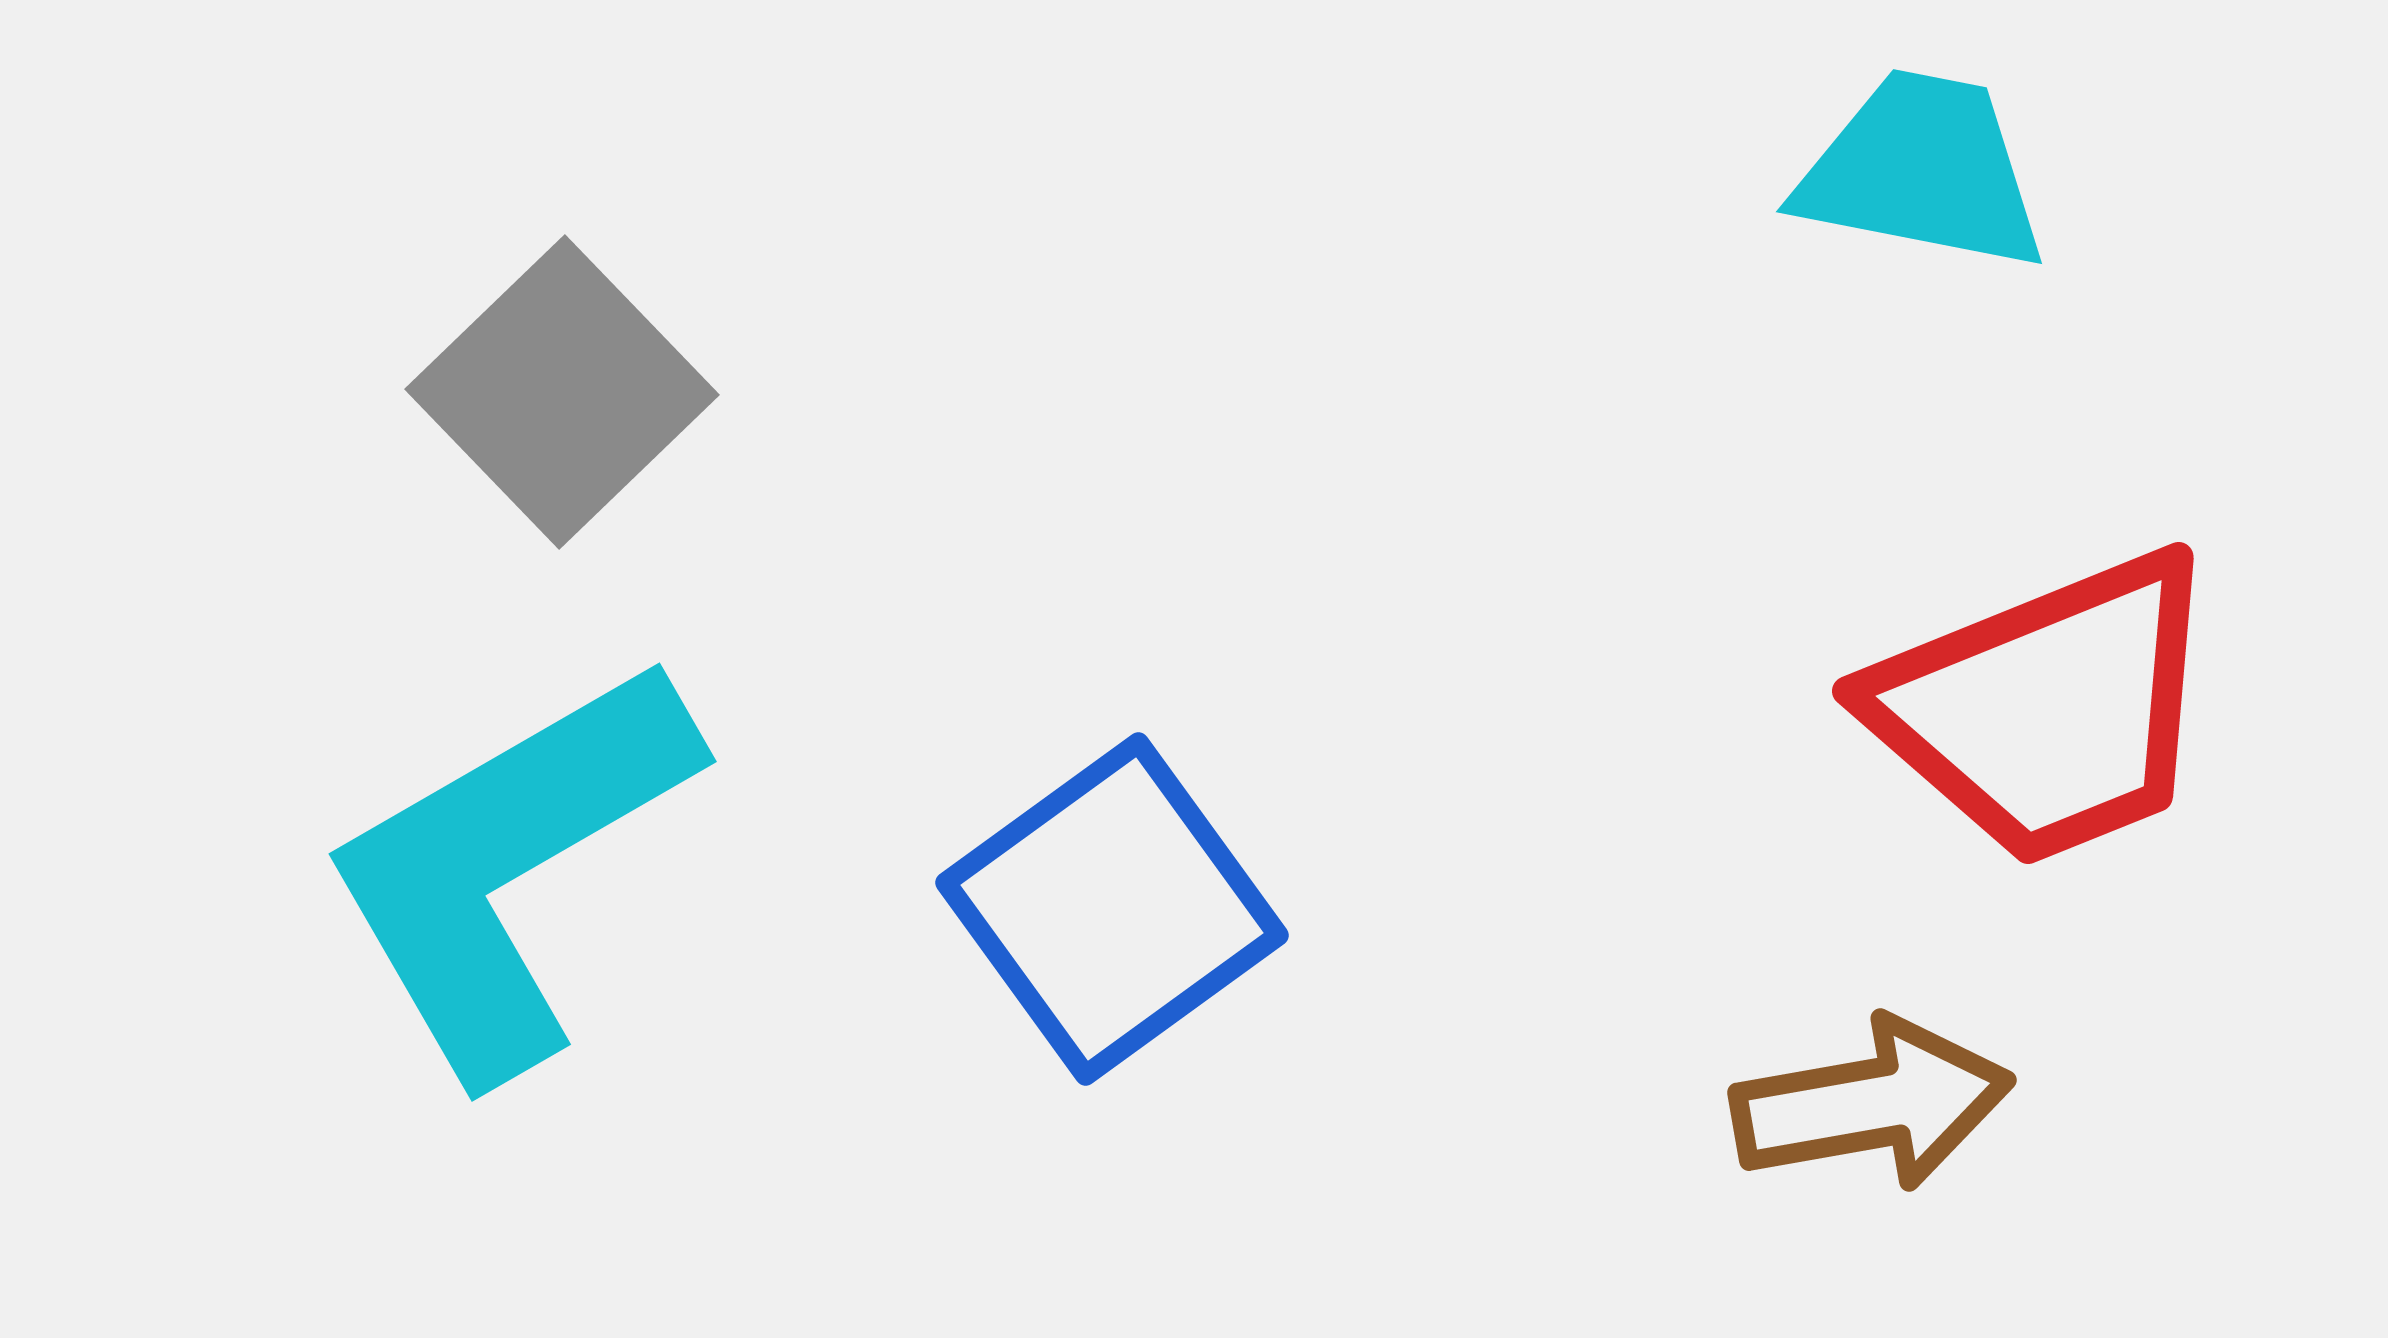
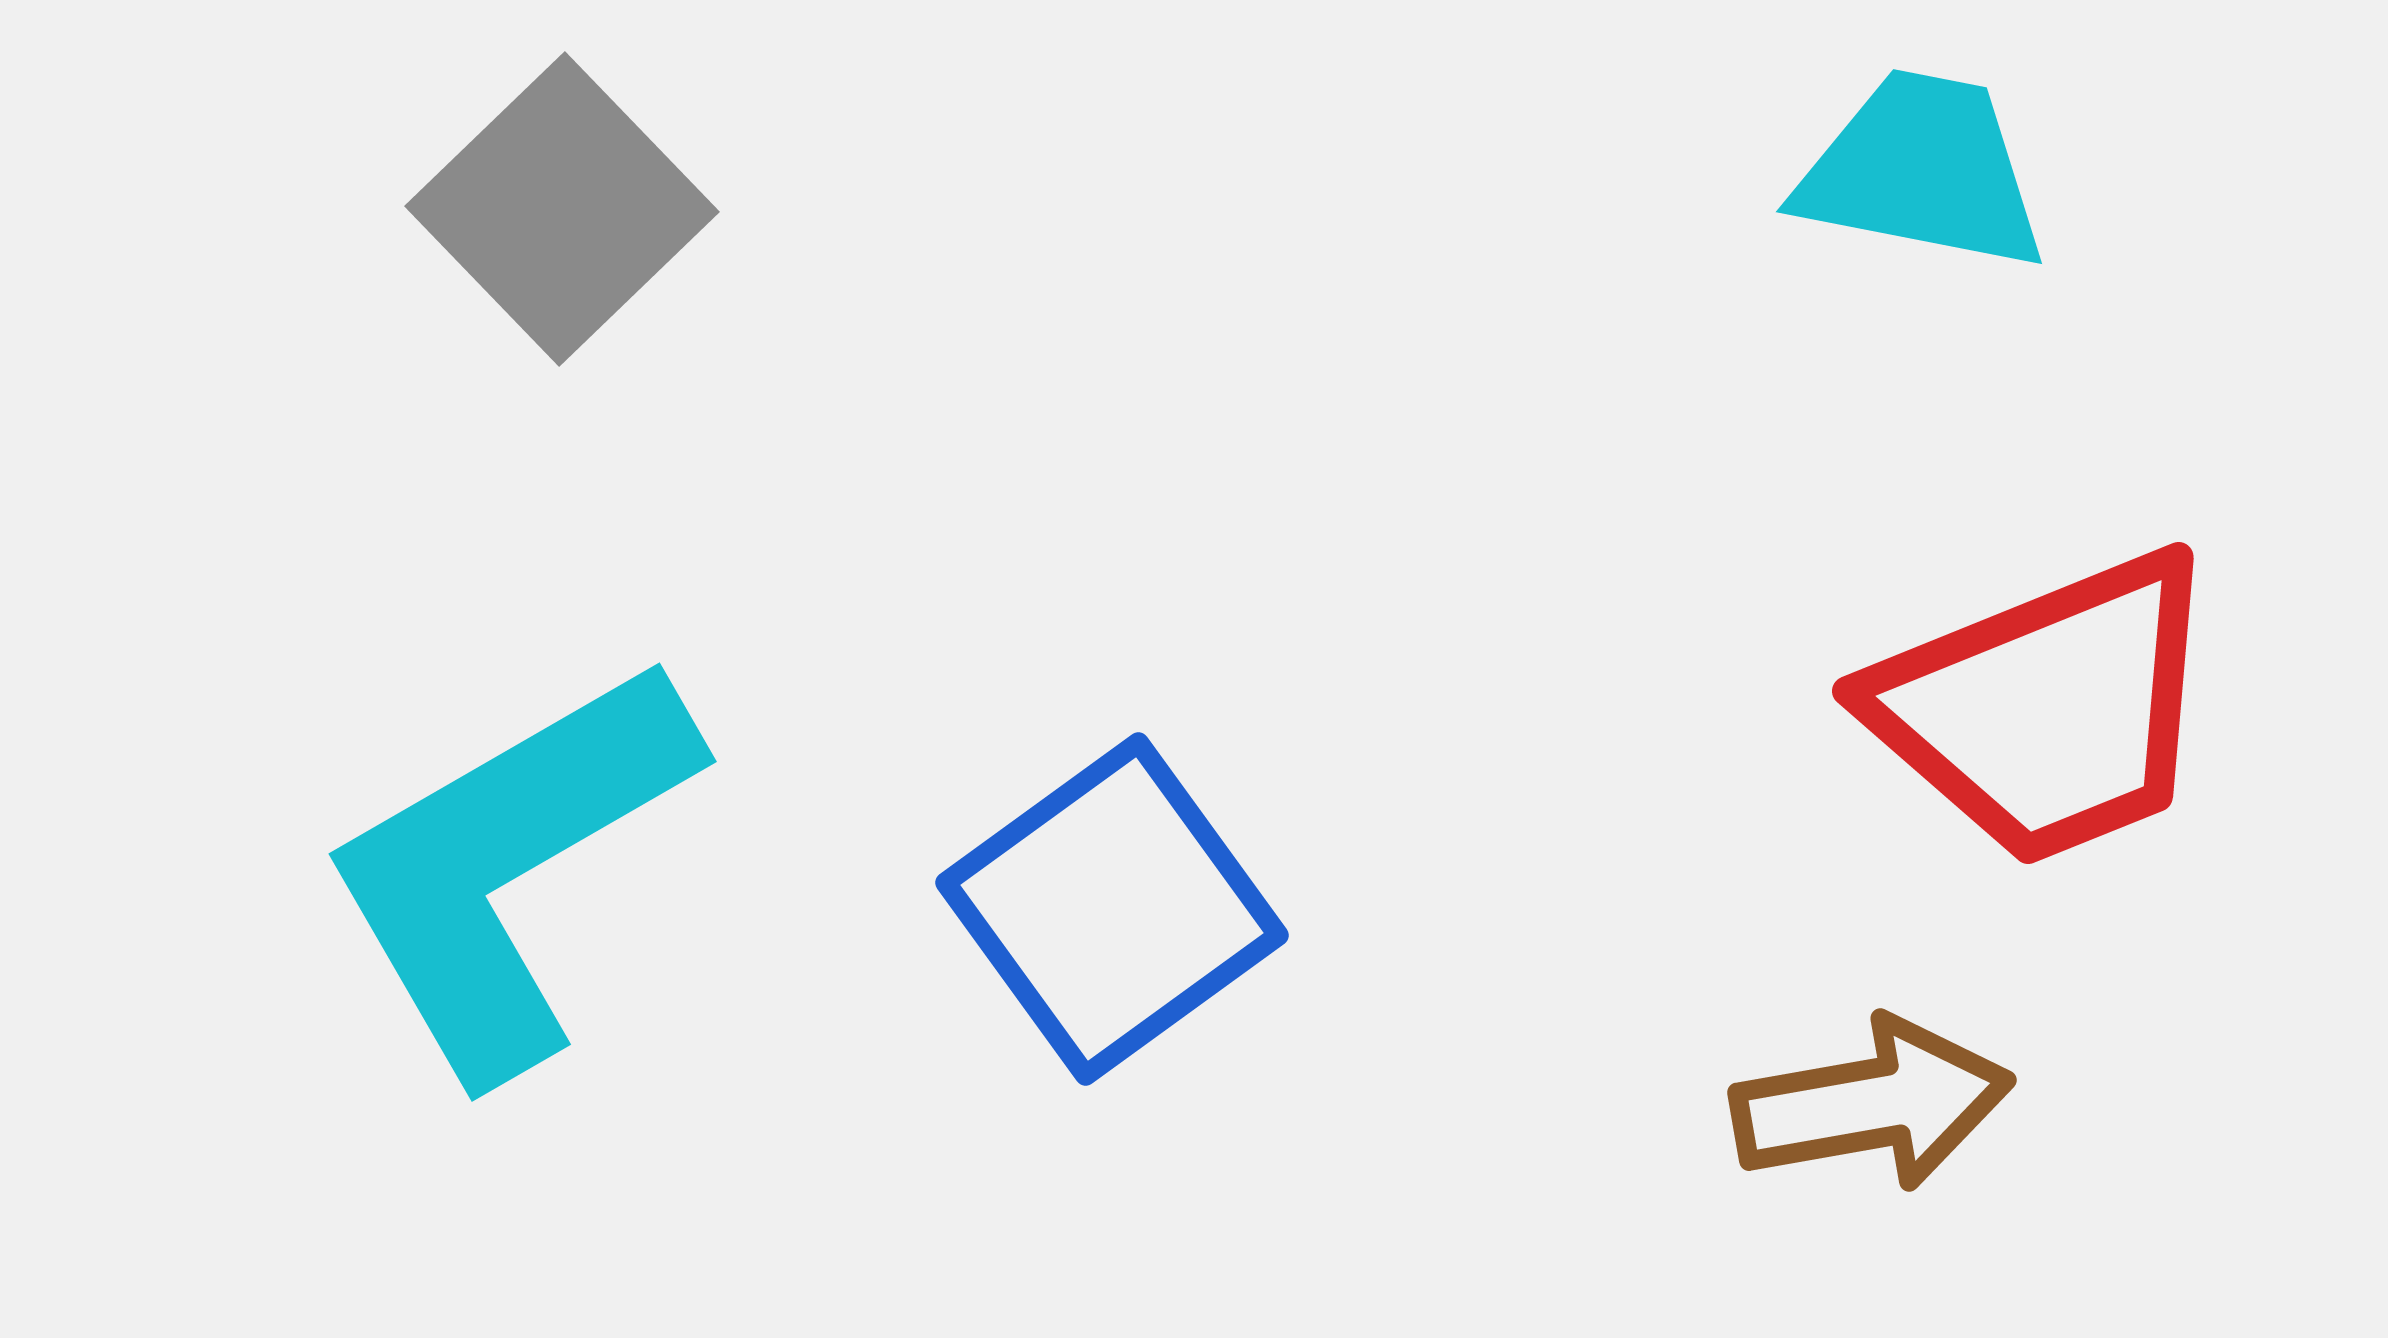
gray square: moved 183 px up
